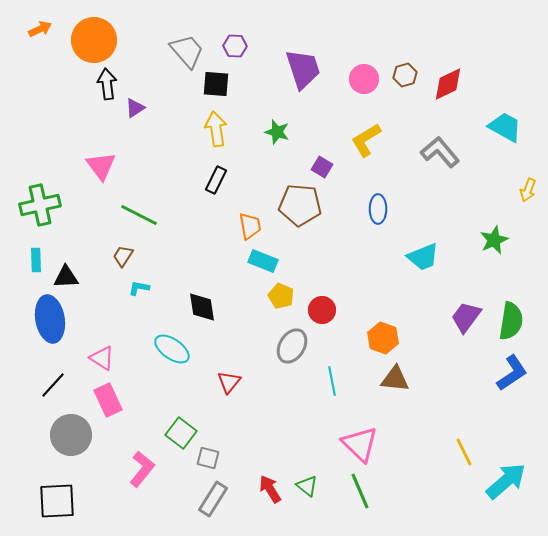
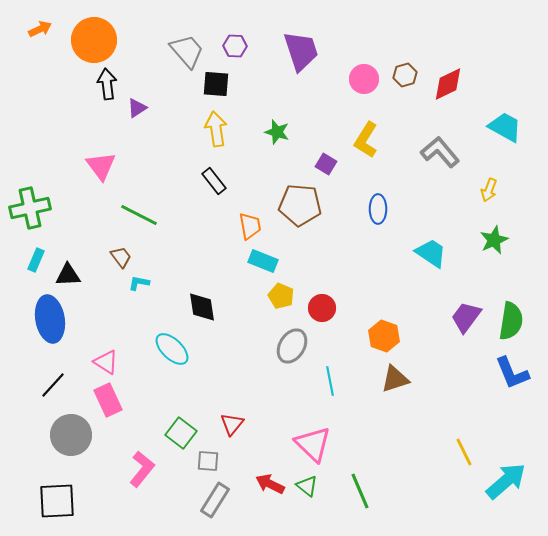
purple trapezoid at (303, 69): moved 2 px left, 18 px up
purple triangle at (135, 108): moved 2 px right
yellow L-shape at (366, 140): rotated 27 degrees counterclockwise
purple square at (322, 167): moved 4 px right, 3 px up
black rectangle at (216, 180): moved 2 px left, 1 px down; rotated 64 degrees counterclockwise
yellow arrow at (528, 190): moved 39 px left
green cross at (40, 205): moved 10 px left, 3 px down
brown trapezoid at (123, 256): moved 2 px left, 1 px down; rotated 110 degrees clockwise
cyan trapezoid at (423, 257): moved 8 px right, 4 px up; rotated 124 degrees counterclockwise
cyan rectangle at (36, 260): rotated 25 degrees clockwise
black triangle at (66, 277): moved 2 px right, 2 px up
cyan L-shape at (139, 288): moved 5 px up
red circle at (322, 310): moved 2 px up
orange hexagon at (383, 338): moved 1 px right, 2 px up
cyan ellipse at (172, 349): rotated 9 degrees clockwise
pink triangle at (102, 358): moved 4 px right, 4 px down
blue L-shape at (512, 373): rotated 102 degrees clockwise
brown triangle at (395, 379): rotated 24 degrees counterclockwise
cyan line at (332, 381): moved 2 px left
red triangle at (229, 382): moved 3 px right, 42 px down
pink triangle at (360, 444): moved 47 px left
gray square at (208, 458): moved 3 px down; rotated 10 degrees counterclockwise
red arrow at (270, 489): moved 5 px up; rotated 32 degrees counterclockwise
gray rectangle at (213, 499): moved 2 px right, 1 px down
